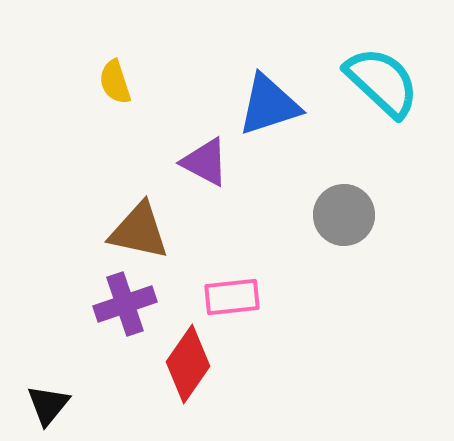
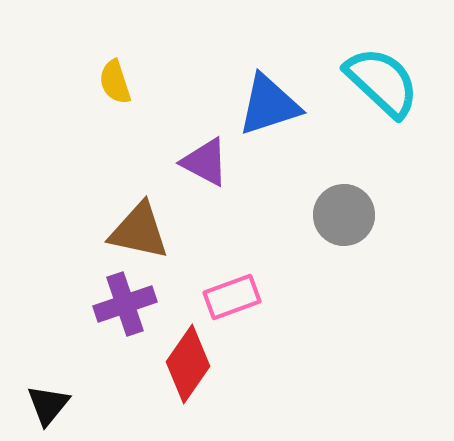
pink rectangle: rotated 14 degrees counterclockwise
